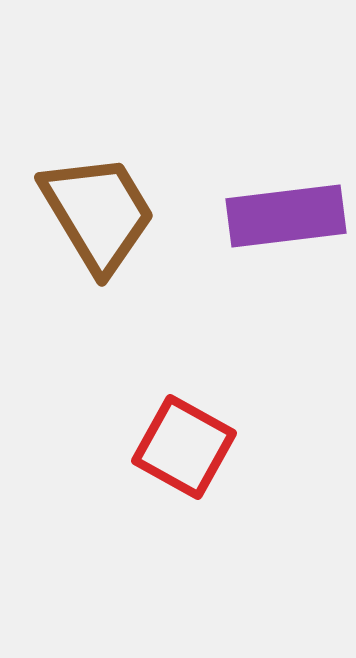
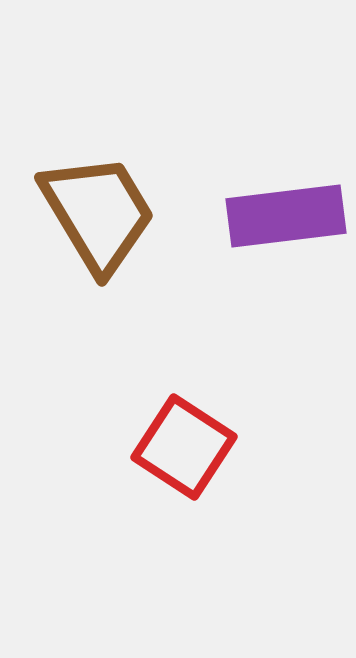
red square: rotated 4 degrees clockwise
